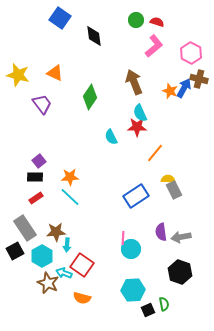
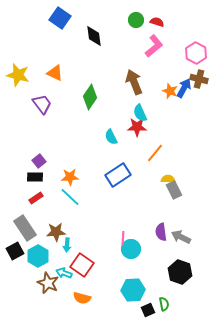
pink hexagon at (191, 53): moved 5 px right
blue rectangle at (136, 196): moved 18 px left, 21 px up
gray arrow at (181, 237): rotated 36 degrees clockwise
cyan hexagon at (42, 256): moved 4 px left
